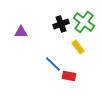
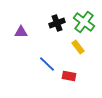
black cross: moved 4 px left, 1 px up
blue line: moved 6 px left
